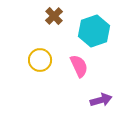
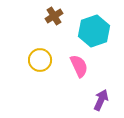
brown cross: rotated 12 degrees clockwise
purple arrow: rotated 50 degrees counterclockwise
